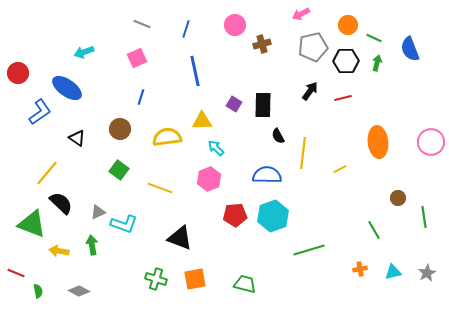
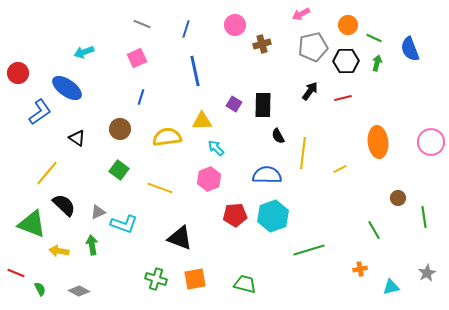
black semicircle at (61, 203): moved 3 px right, 2 px down
cyan triangle at (393, 272): moved 2 px left, 15 px down
green semicircle at (38, 291): moved 2 px right, 2 px up; rotated 16 degrees counterclockwise
